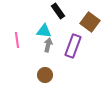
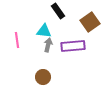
brown square: rotated 18 degrees clockwise
purple rectangle: rotated 65 degrees clockwise
brown circle: moved 2 px left, 2 px down
